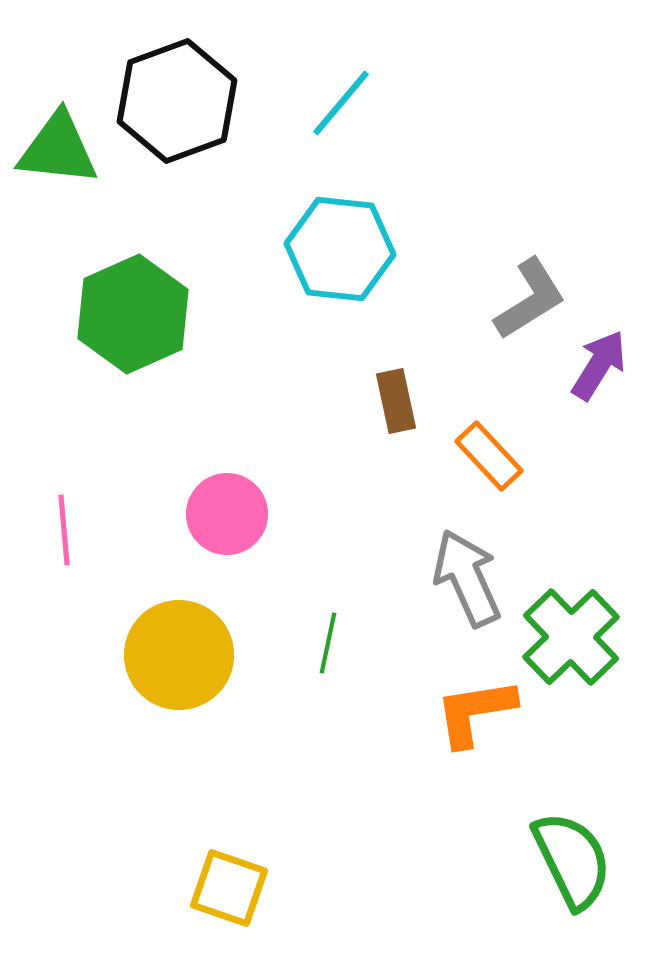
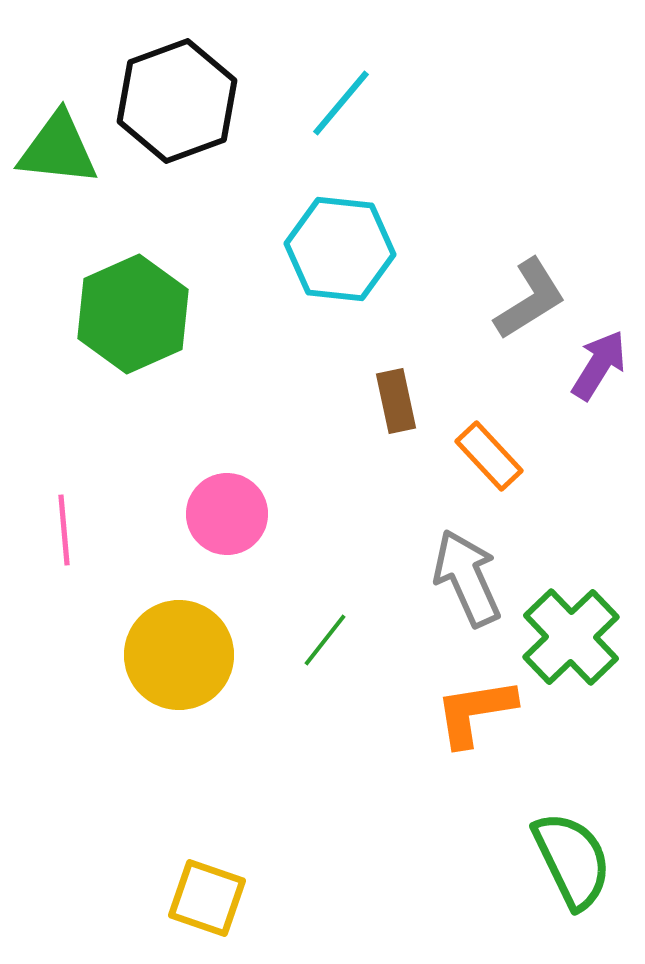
green line: moved 3 px left, 3 px up; rotated 26 degrees clockwise
yellow square: moved 22 px left, 10 px down
